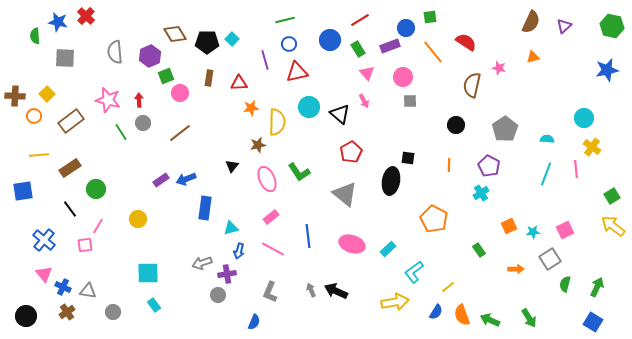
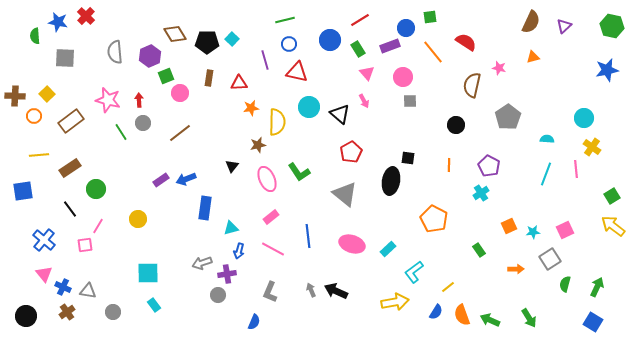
red triangle at (297, 72): rotated 25 degrees clockwise
gray pentagon at (505, 129): moved 3 px right, 12 px up
